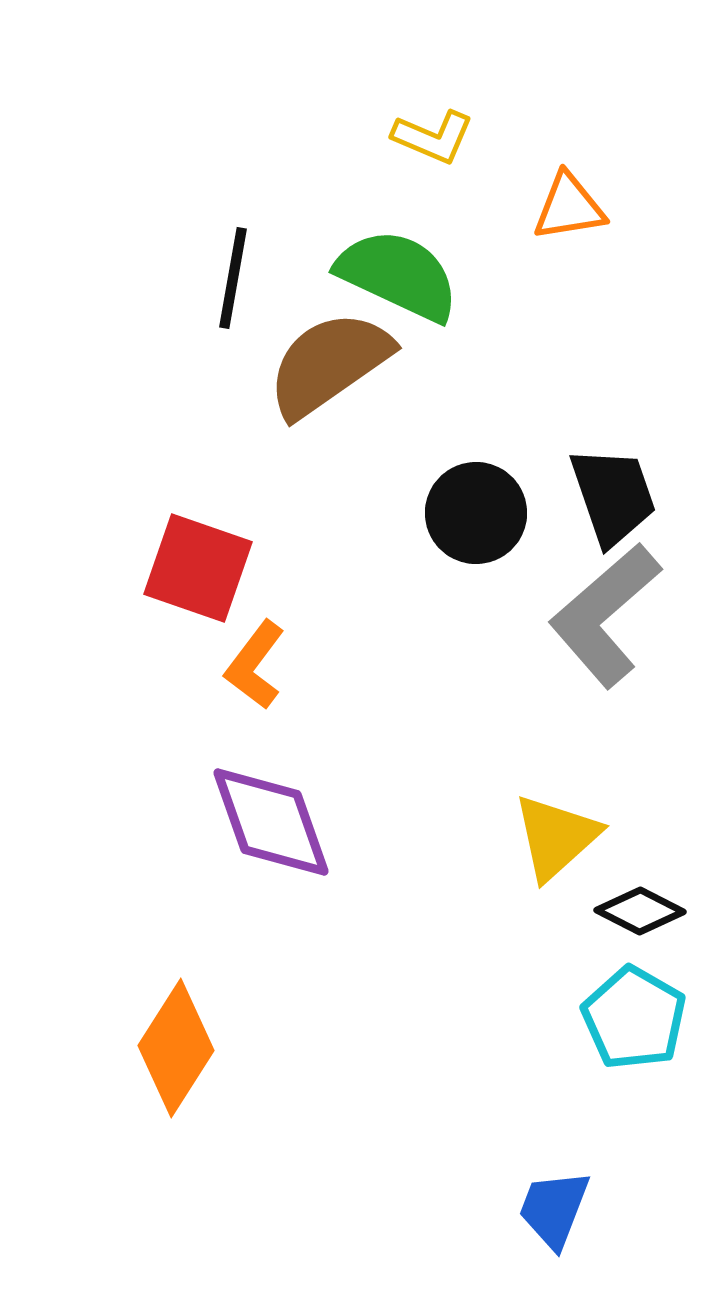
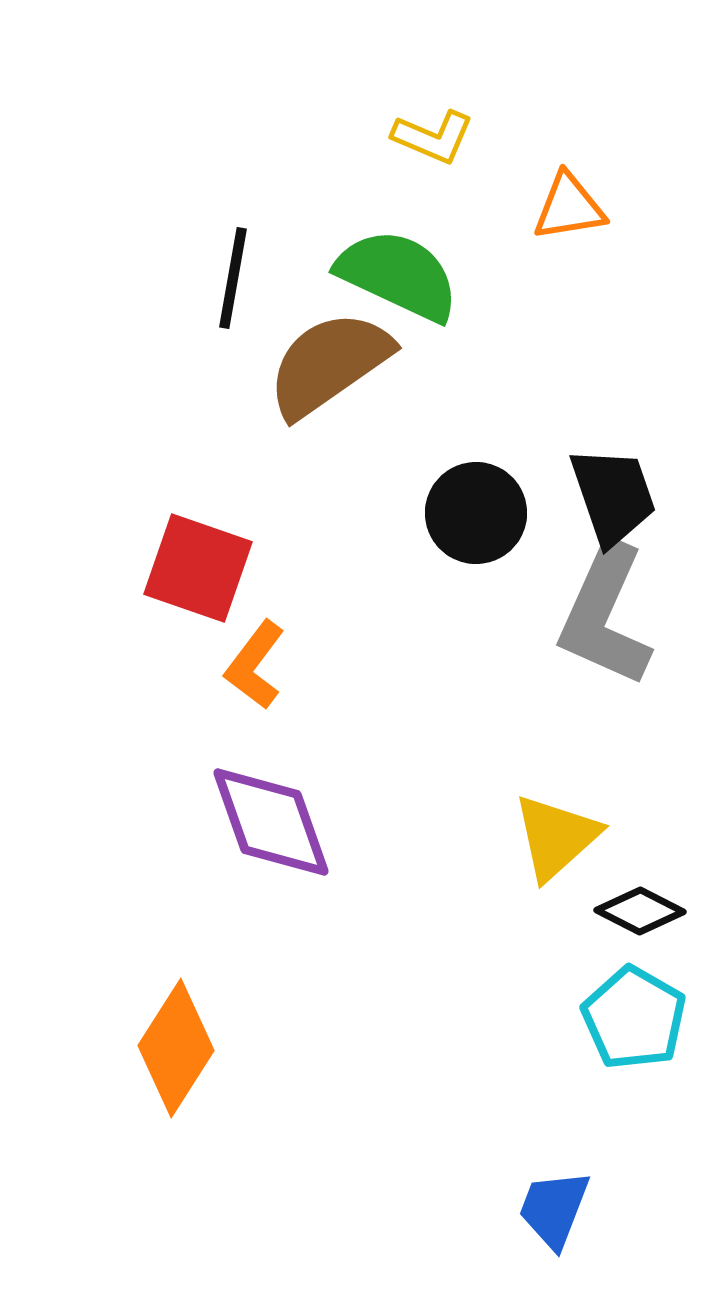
gray L-shape: rotated 25 degrees counterclockwise
